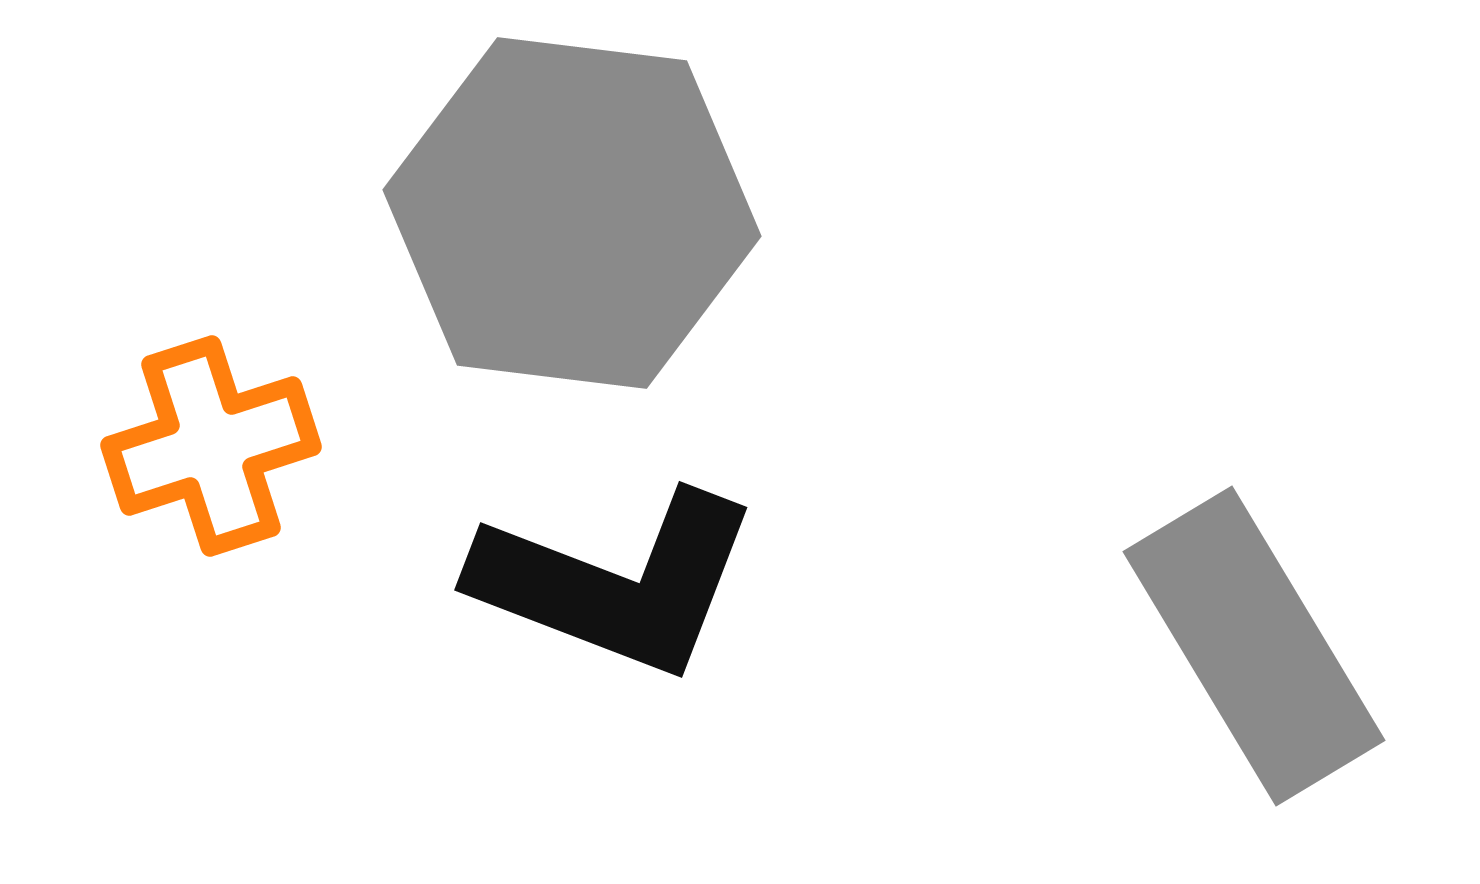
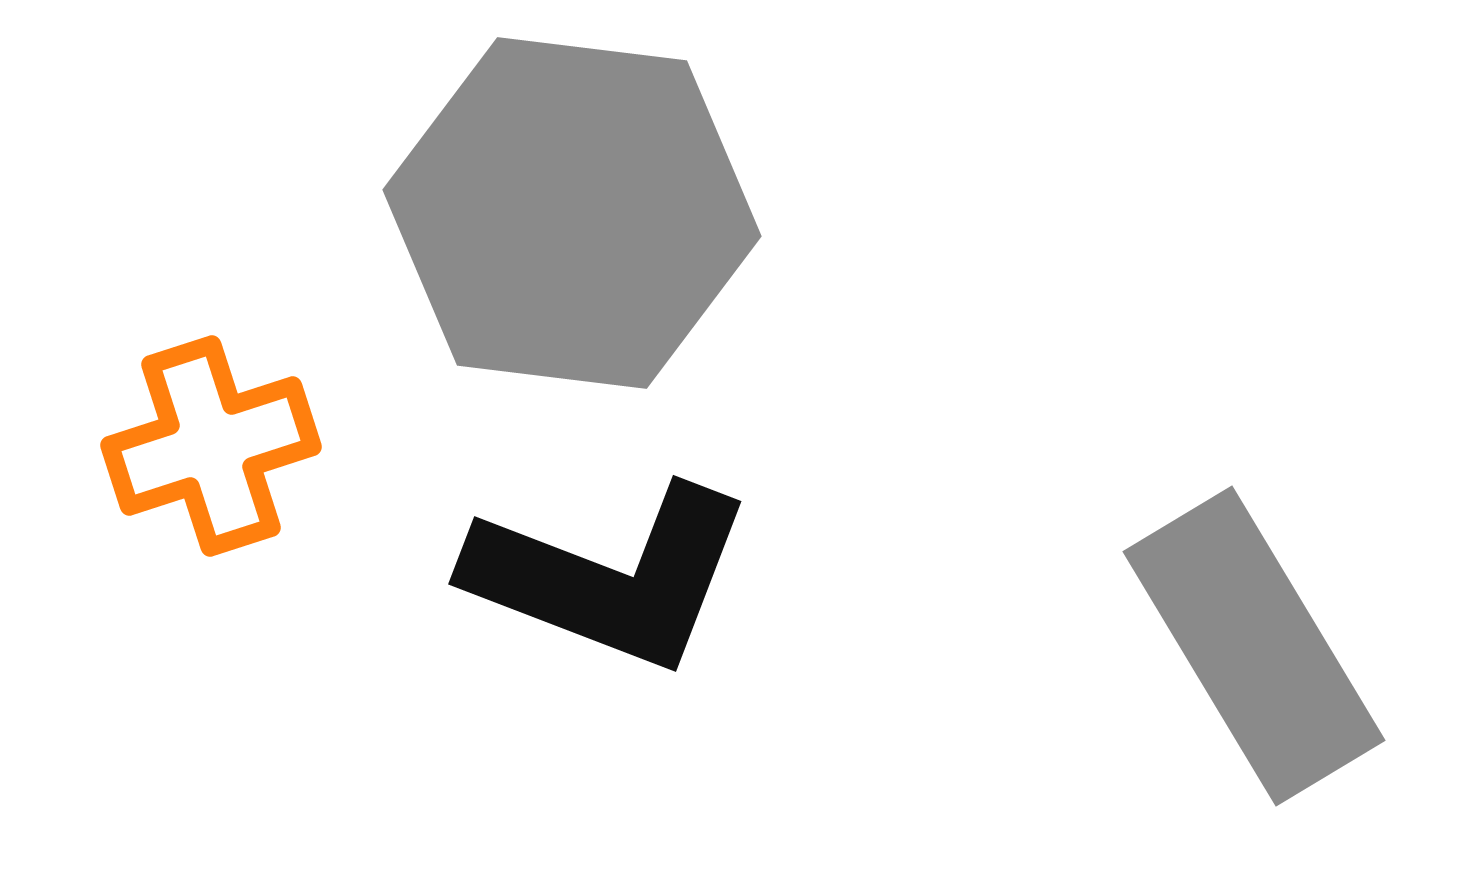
black L-shape: moved 6 px left, 6 px up
